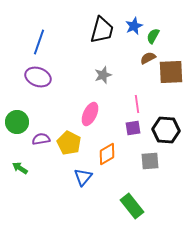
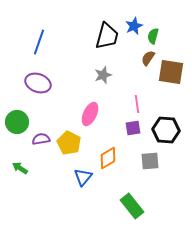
black trapezoid: moved 5 px right, 6 px down
green semicircle: rotated 14 degrees counterclockwise
brown semicircle: rotated 28 degrees counterclockwise
brown square: rotated 12 degrees clockwise
purple ellipse: moved 6 px down
orange diamond: moved 1 px right, 4 px down
